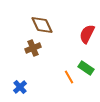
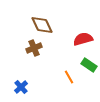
red semicircle: moved 4 px left, 5 px down; rotated 48 degrees clockwise
brown cross: moved 1 px right
green rectangle: moved 3 px right, 3 px up
blue cross: moved 1 px right
